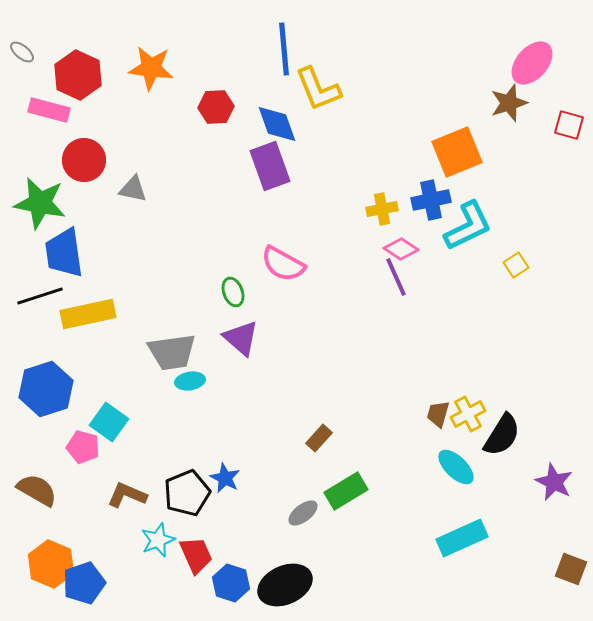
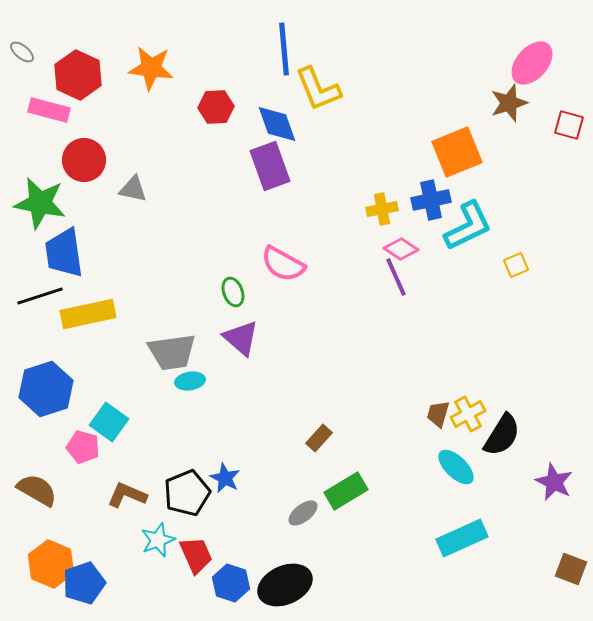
yellow square at (516, 265): rotated 10 degrees clockwise
